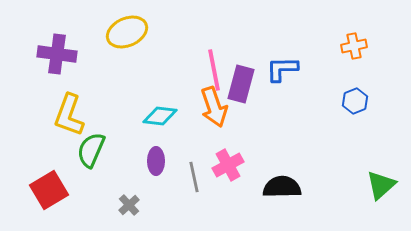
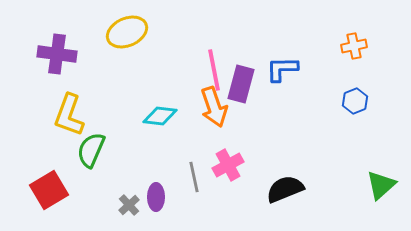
purple ellipse: moved 36 px down
black semicircle: moved 3 px right, 2 px down; rotated 21 degrees counterclockwise
